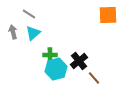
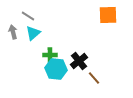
gray line: moved 1 px left, 2 px down
cyan hexagon: rotated 20 degrees clockwise
